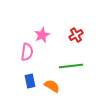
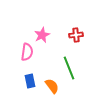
red cross: rotated 24 degrees clockwise
green line: moved 2 px left, 2 px down; rotated 75 degrees clockwise
orange semicircle: rotated 21 degrees clockwise
